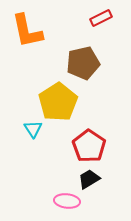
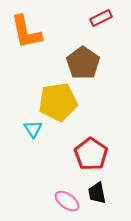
orange L-shape: moved 1 px left, 1 px down
brown pentagon: rotated 24 degrees counterclockwise
yellow pentagon: rotated 24 degrees clockwise
red pentagon: moved 2 px right, 8 px down
black trapezoid: moved 8 px right, 14 px down; rotated 70 degrees counterclockwise
pink ellipse: rotated 30 degrees clockwise
